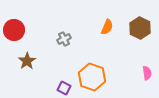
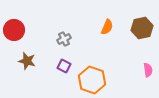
brown hexagon: moved 2 px right; rotated 20 degrees clockwise
brown star: rotated 24 degrees counterclockwise
pink semicircle: moved 1 px right, 3 px up
orange hexagon: moved 3 px down
purple square: moved 22 px up
